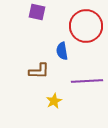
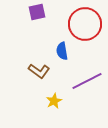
purple square: rotated 24 degrees counterclockwise
red circle: moved 1 px left, 2 px up
brown L-shape: rotated 35 degrees clockwise
purple line: rotated 24 degrees counterclockwise
